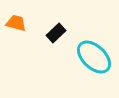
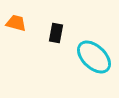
black rectangle: rotated 36 degrees counterclockwise
